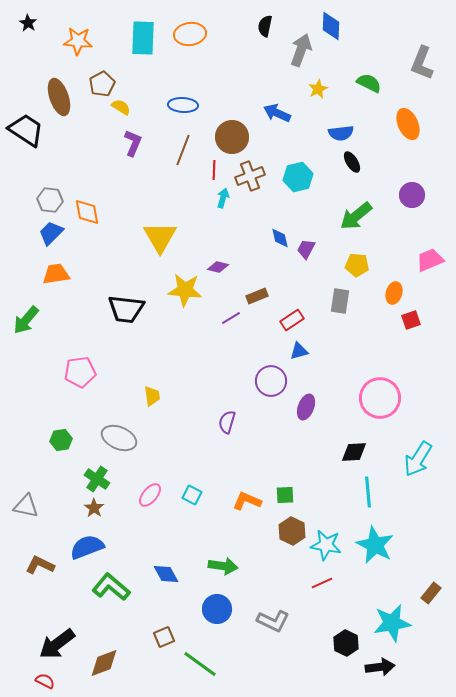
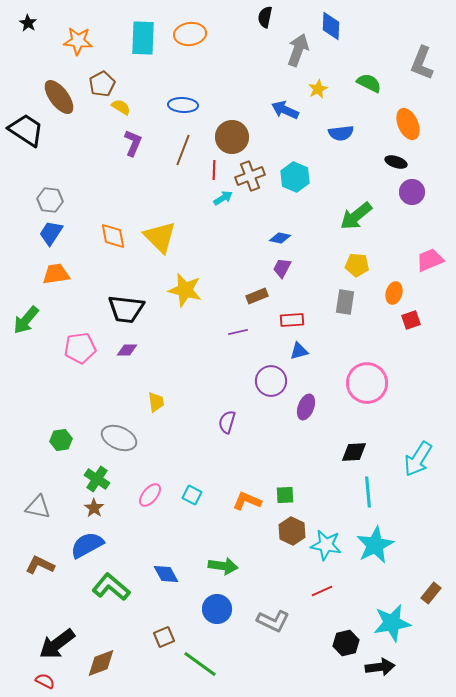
black semicircle at (265, 26): moved 9 px up
gray arrow at (301, 50): moved 3 px left
brown ellipse at (59, 97): rotated 18 degrees counterclockwise
blue arrow at (277, 113): moved 8 px right, 3 px up
black ellipse at (352, 162): moved 44 px right; rotated 40 degrees counterclockwise
cyan hexagon at (298, 177): moved 3 px left; rotated 24 degrees counterclockwise
purple circle at (412, 195): moved 3 px up
cyan arrow at (223, 198): rotated 42 degrees clockwise
orange diamond at (87, 212): moved 26 px right, 24 px down
blue trapezoid at (51, 233): rotated 12 degrees counterclockwise
yellow triangle at (160, 237): rotated 15 degrees counterclockwise
blue diamond at (280, 238): rotated 65 degrees counterclockwise
purple trapezoid at (306, 249): moved 24 px left, 19 px down
purple diamond at (218, 267): moved 91 px left, 83 px down; rotated 15 degrees counterclockwise
yellow star at (185, 290): rotated 8 degrees clockwise
gray rectangle at (340, 301): moved 5 px right, 1 px down
purple line at (231, 318): moved 7 px right, 14 px down; rotated 18 degrees clockwise
red rectangle at (292, 320): rotated 30 degrees clockwise
pink pentagon at (80, 372): moved 24 px up
yellow trapezoid at (152, 396): moved 4 px right, 6 px down
pink circle at (380, 398): moved 13 px left, 15 px up
gray triangle at (26, 506): moved 12 px right, 1 px down
cyan star at (375, 545): rotated 18 degrees clockwise
blue semicircle at (87, 547): moved 2 px up; rotated 8 degrees counterclockwise
red line at (322, 583): moved 8 px down
black hexagon at (346, 643): rotated 20 degrees clockwise
brown diamond at (104, 663): moved 3 px left
